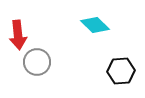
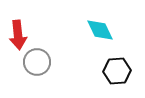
cyan diamond: moved 5 px right, 5 px down; rotated 20 degrees clockwise
black hexagon: moved 4 px left
